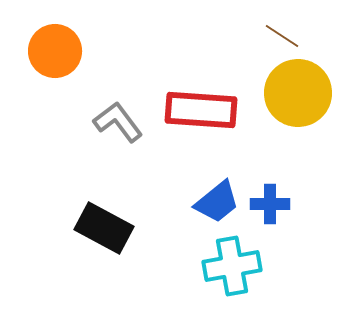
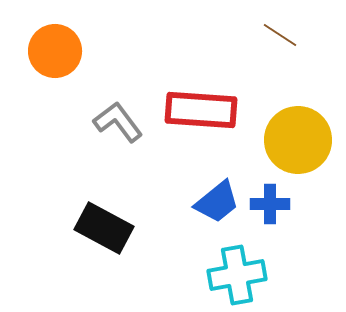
brown line: moved 2 px left, 1 px up
yellow circle: moved 47 px down
cyan cross: moved 5 px right, 9 px down
